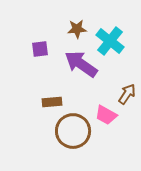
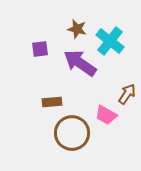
brown star: rotated 18 degrees clockwise
purple arrow: moved 1 px left, 1 px up
brown circle: moved 1 px left, 2 px down
